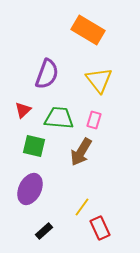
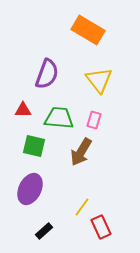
red triangle: rotated 42 degrees clockwise
red rectangle: moved 1 px right, 1 px up
